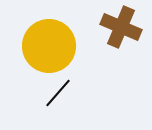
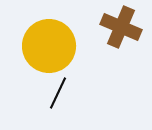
black line: rotated 16 degrees counterclockwise
